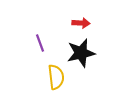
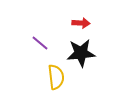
purple line: rotated 30 degrees counterclockwise
black star: rotated 8 degrees clockwise
